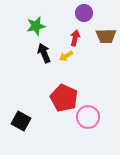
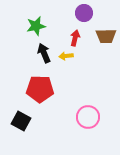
yellow arrow: rotated 24 degrees clockwise
red pentagon: moved 24 px left, 9 px up; rotated 24 degrees counterclockwise
